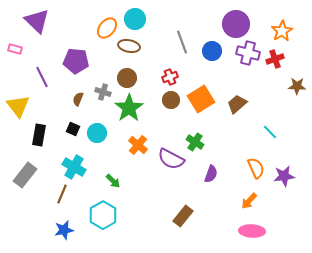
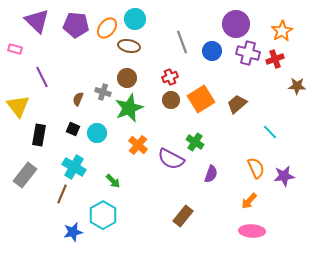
purple pentagon at (76, 61): moved 36 px up
green star at (129, 108): rotated 12 degrees clockwise
blue star at (64, 230): moved 9 px right, 2 px down
